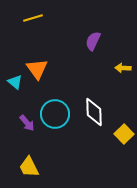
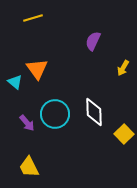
yellow arrow: rotated 63 degrees counterclockwise
